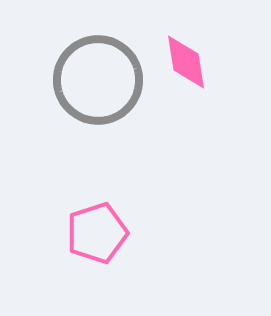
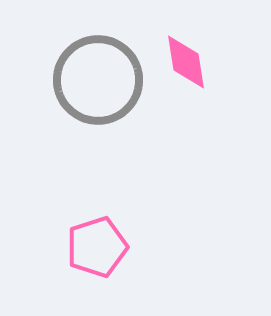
pink pentagon: moved 14 px down
